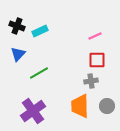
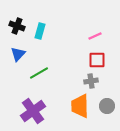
cyan rectangle: rotated 49 degrees counterclockwise
